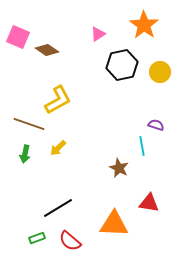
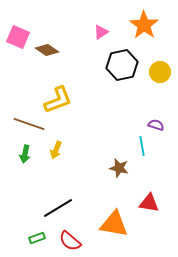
pink triangle: moved 3 px right, 2 px up
yellow L-shape: rotated 8 degrees clockwise
yellow arrow: moved 2 px left, 2 px down; rotated 24 degrees counterclockwise
brown star: rotated 12 degrees counterclockwise
orange triangle: rotated 8 degrees clockwise
